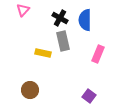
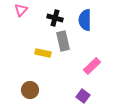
pink triangle: moved 2 px left
black cross: moved 5 px left; rotated 14 degrees counterclockwise
pink rectangle: moved 6 px left, 12 px down; rotated 24 degrees clockwise
purple square: moved 6 px left
